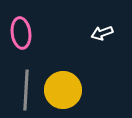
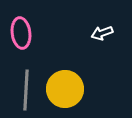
yellow circle: moved 2 px right, 1 px up
